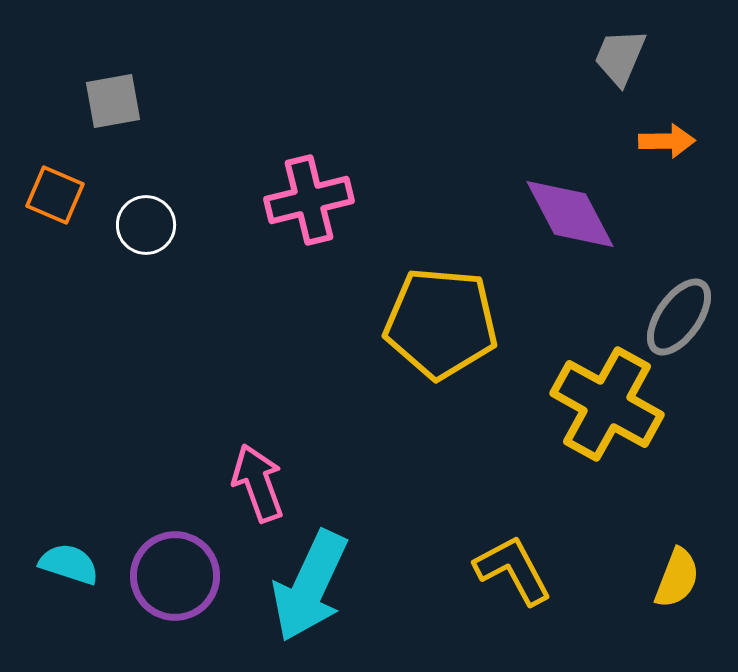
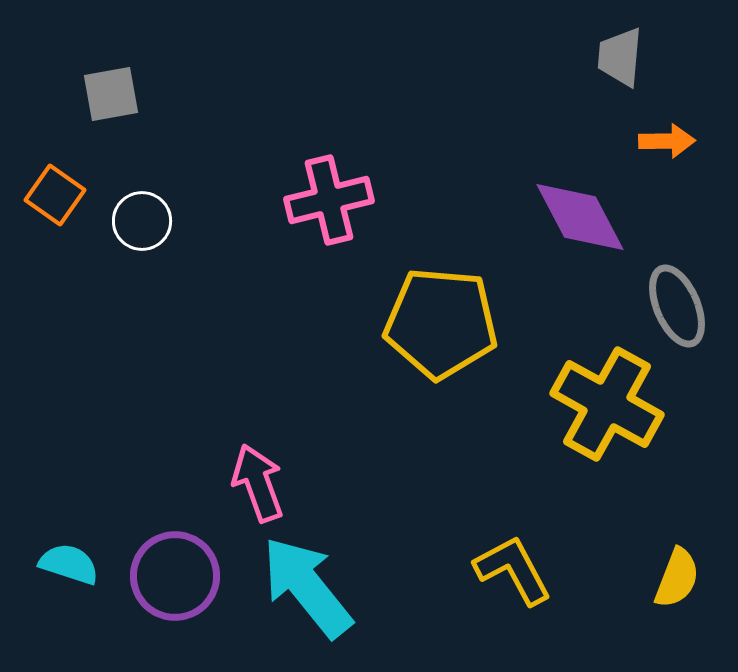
gray trapezoid: rotated 18 degrees counterclockwise
gray square: moved 2 px left, 7 px up
orange square: rotated 12 degrees clockwise
pink cross: moved 20 px right
purple diamond: moved 10 px right, 3 px down
white circle: moved 4 px left, 4 px up
gray ellipse: moved 2 px left, 11 px up; rotated 58 degrees counterclockwise
cyan arrow: moved 3 px left, 1 px down; rotated 116 degrees clockwise
